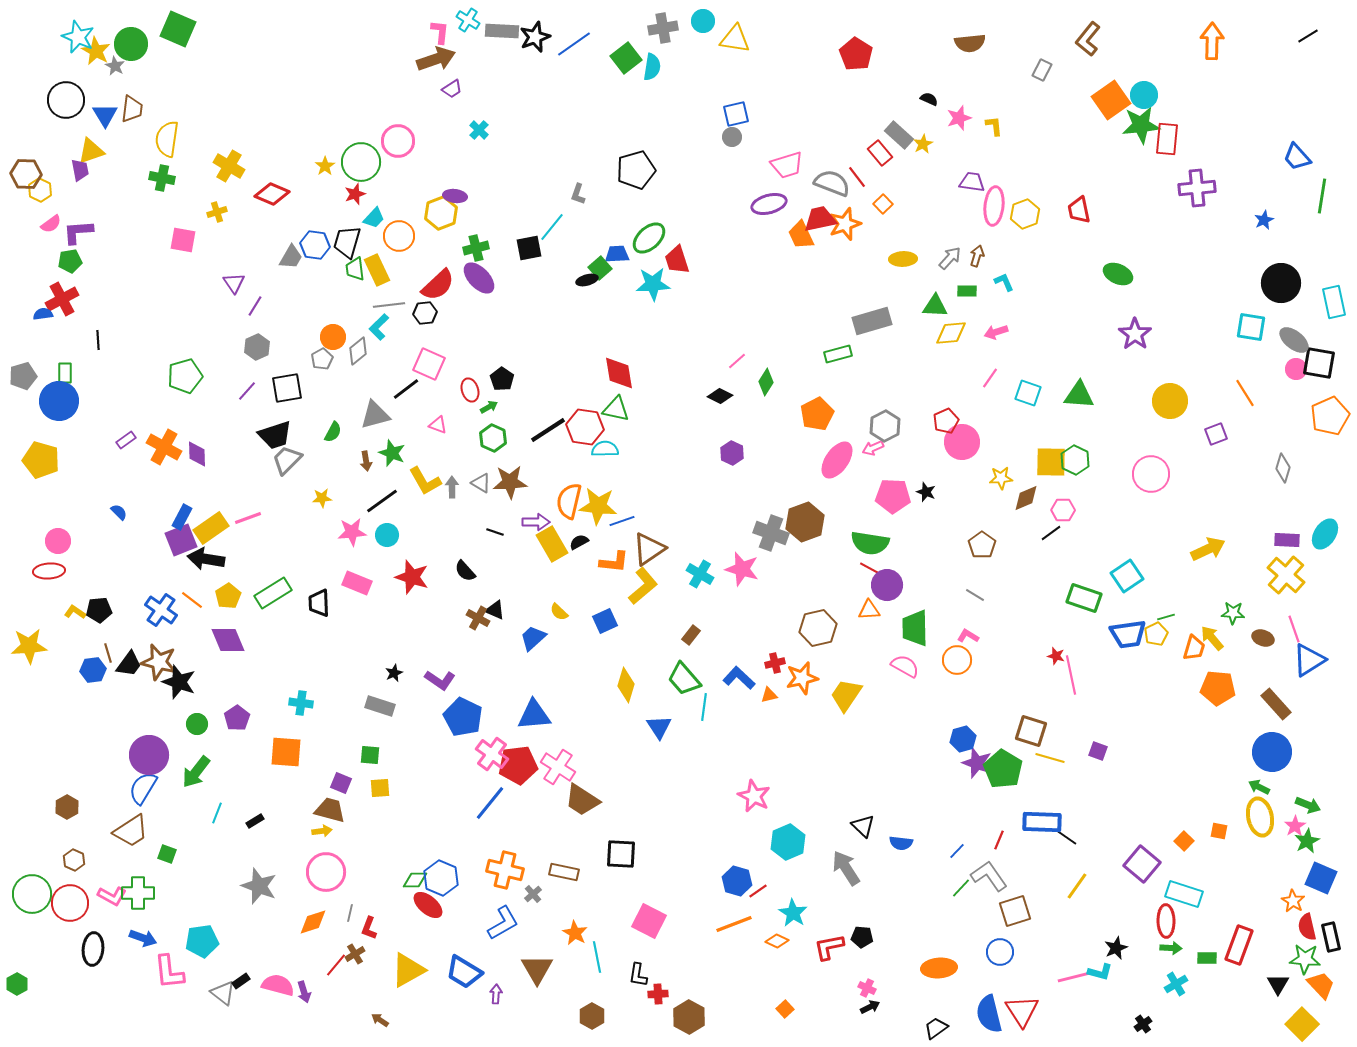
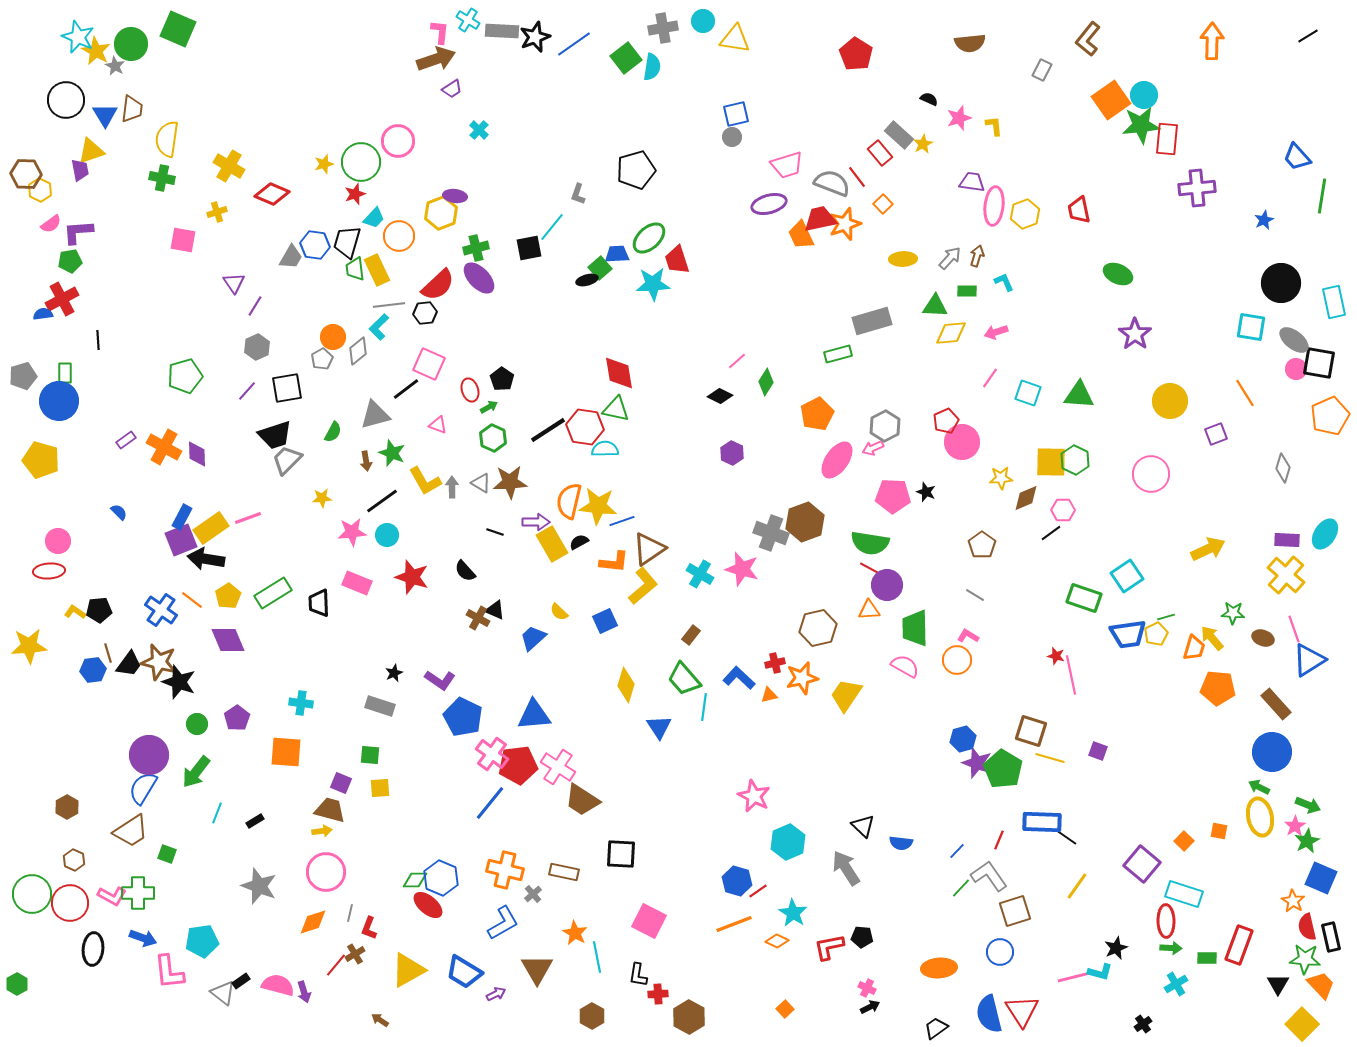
yellow star at (325, 166): moved 1 px left, 2 px up; rotated 18 degrees clockwise
purple arrow at (496, 994): rotated 60 degrees clockwise
